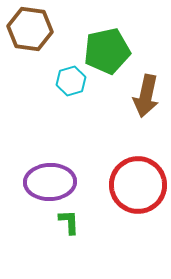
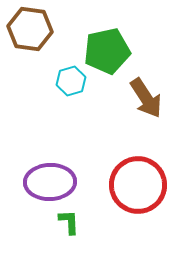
brown arrow: moved 2 px down; rotated 45 degrees counterclockwise
